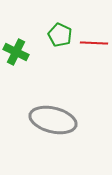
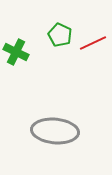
red line: moved 1 px left; rotated 28 degrees counterclockwise
gray ellipse: moved 2 px right, 11 px down; rotated 9 degrees counterclockwise
